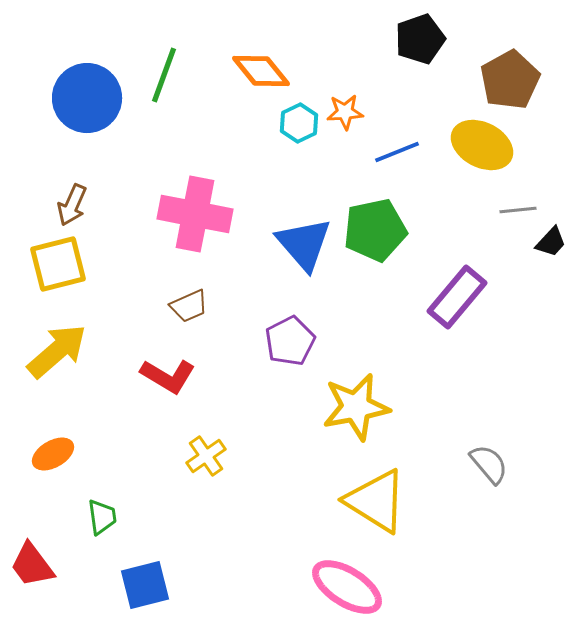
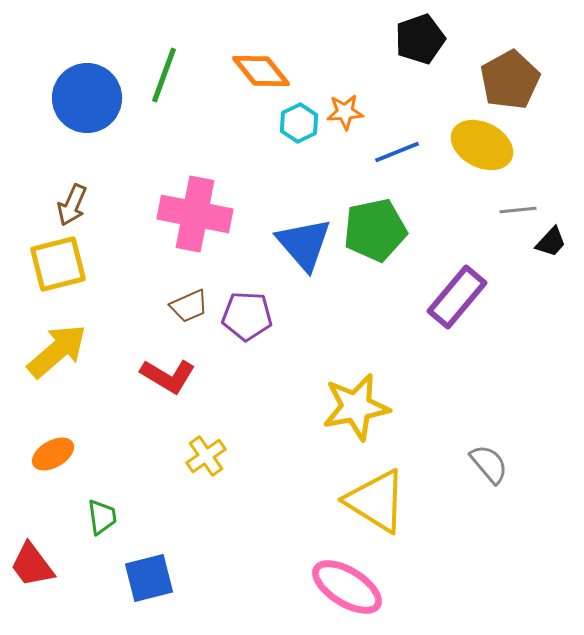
purple pentagon: moved 43 px left, 25 px up; rotated 30 degrees clockwise
blue square: moved 4 px right, 7 px up
